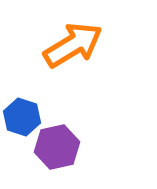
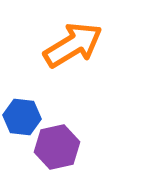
blue hexagon: rotated 12 degrees counterclockwise
